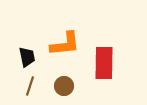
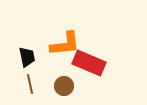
red rectangle: moved 15 px left; rotated 68 degrees counterclockwise
brown line: moved 2 px up; rotated 30 degrees counterclockwise
